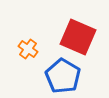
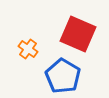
red square: moved 3 px up
